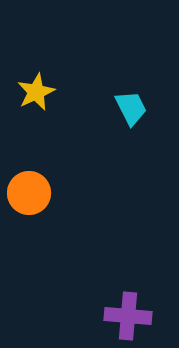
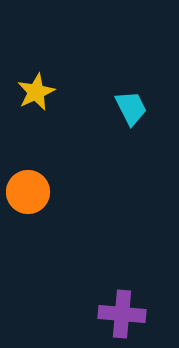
orange circle: moved 1 px left, 1 px up
purple cross: moved 6 px left, 2 px up
